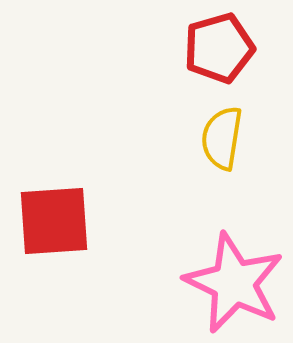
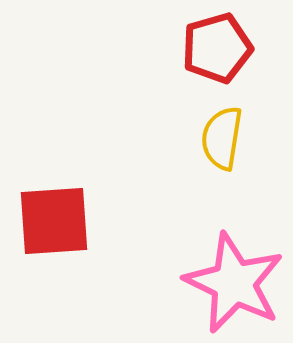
red pentagon: moved 2 px left
